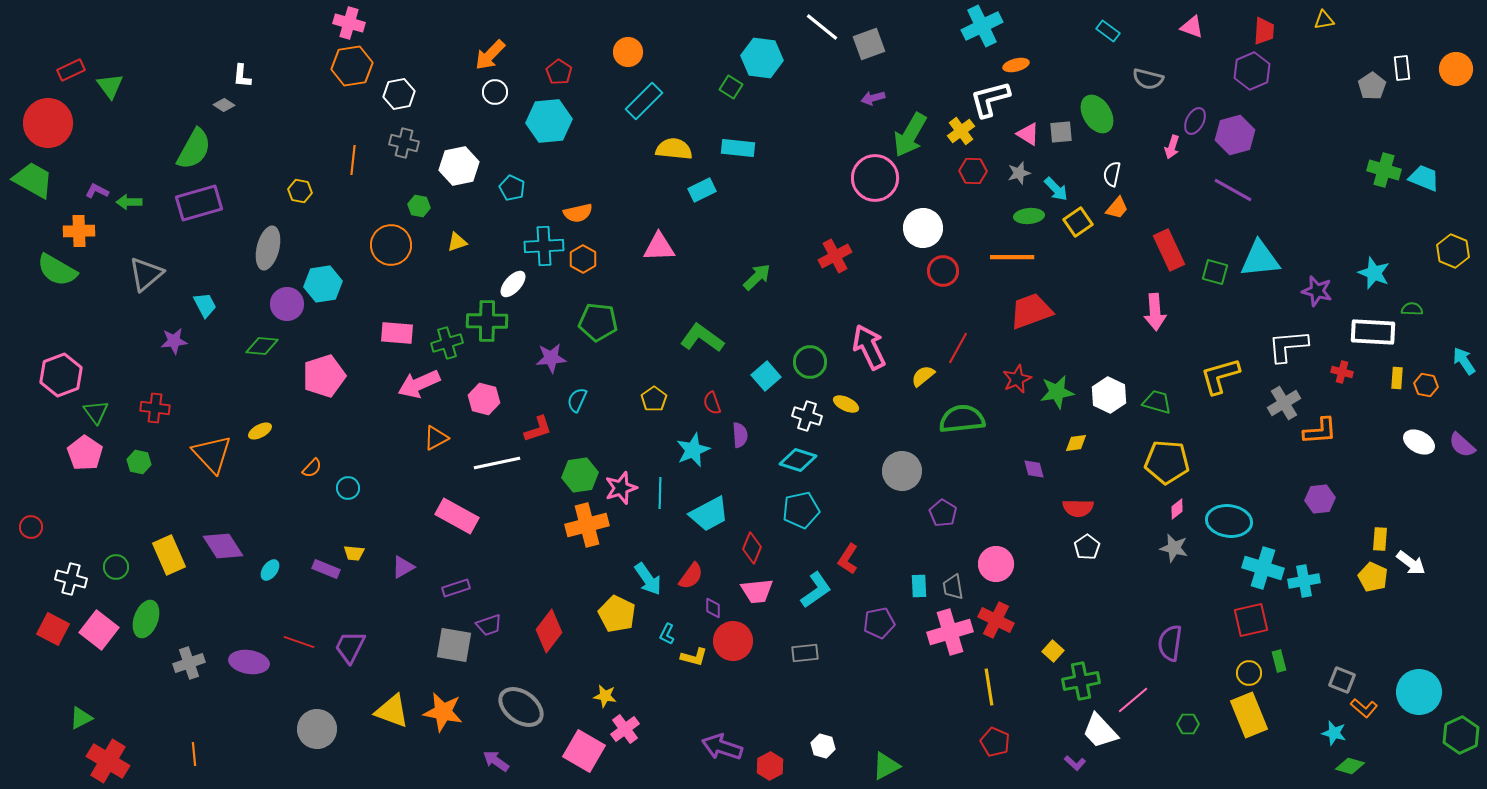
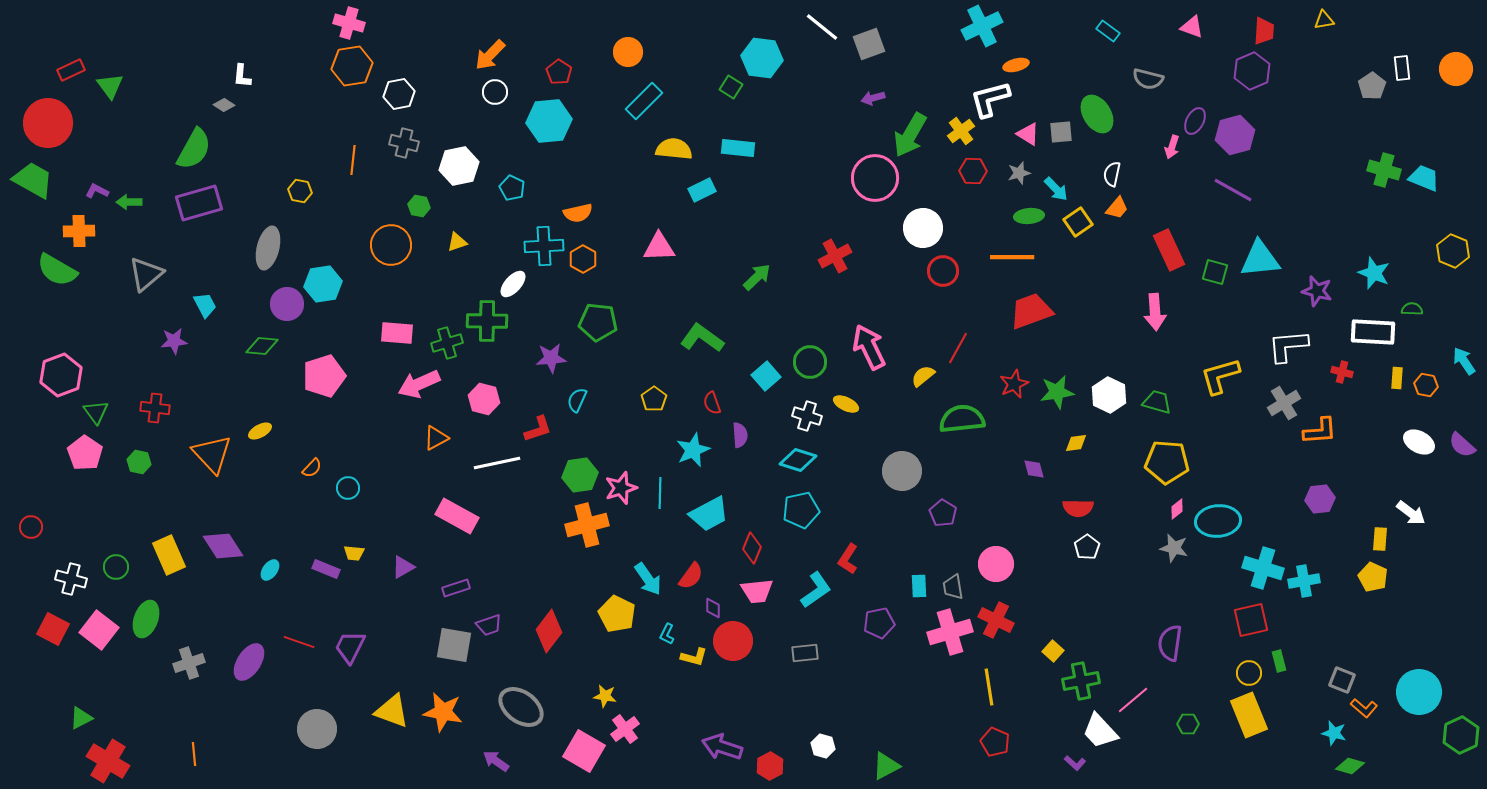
red star at (1017, 379): moved 3 px left, 5 px down
cyan ellipse at (1229, 521): moved 11 px left; rotated 12 degrees counterclockwise
white arrow at (1411, 563): moved 50 px up
purple ellipse at (249, 662): rotated 66 degrees counterclockwise
